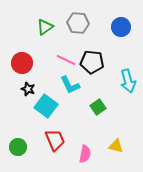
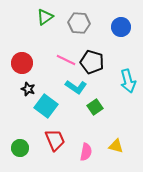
gray hexagon: moved 1 px right
green triangle: moved 10 px up
black pentagon: rotated 10 degrees clockwise
cyan L-shape: moved 6 px right, 2 px down; rotated 30 degrees counterclockwise
green square: moved 3 px left
green circle: moved 2 px right, 1 px down
pink semicircle: moved 1 px right, 2 px up
